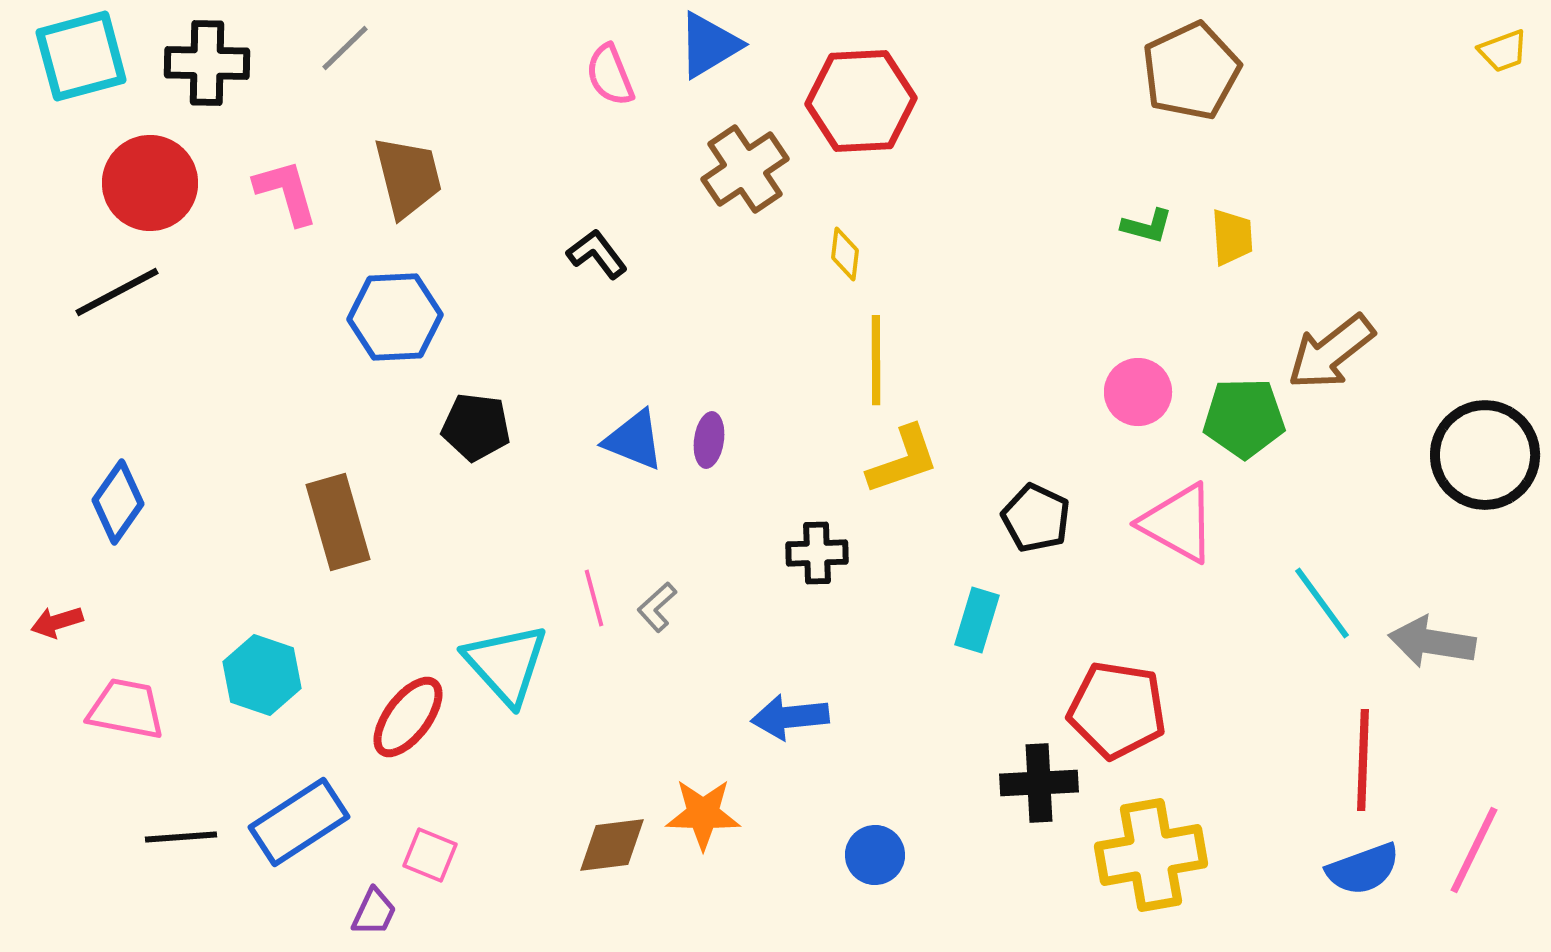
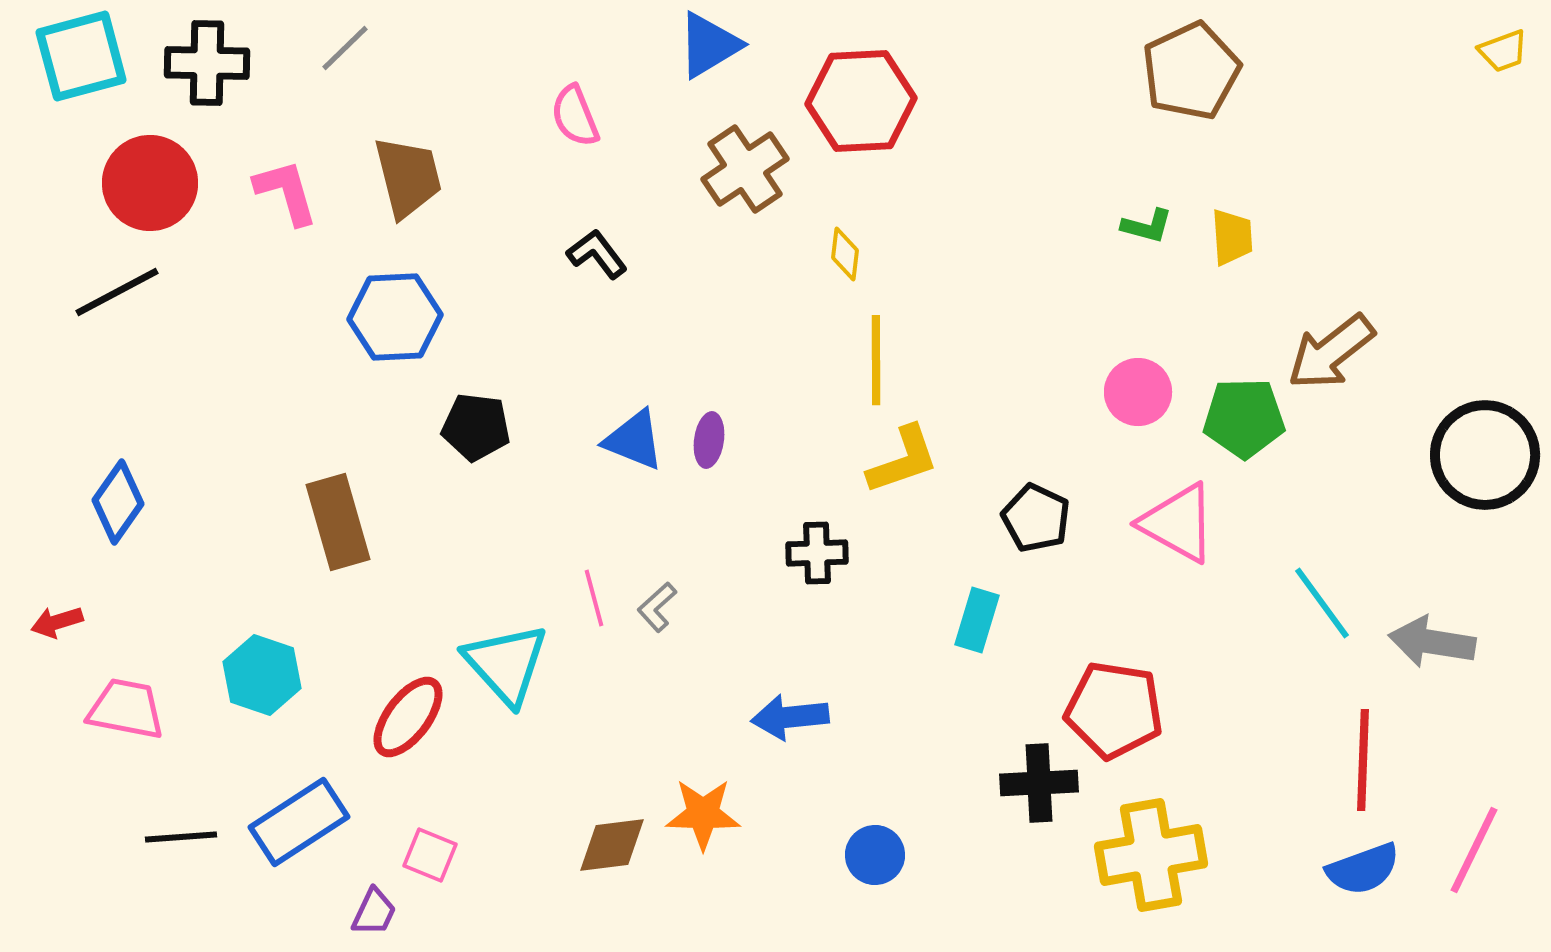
pink semicircle at (610, 75): moved 35 px left, 41 px down
red pentagon at (1117, 710): moved 3 px left
